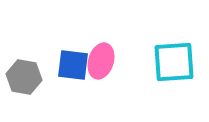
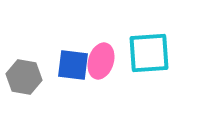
cyan square: moved 25 px left, 9 px up
